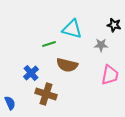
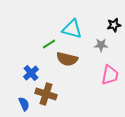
black star: rotated 24 degrees counterclockwise
green line: rotated 16 degrees counterclockwise
brown semicircle: moved 6 px up
blue semicircle: moved 14 px right, 1 px down
